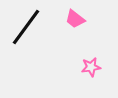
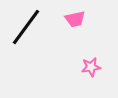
pink trapezoid: rotated 50 degrees counterclockwise
